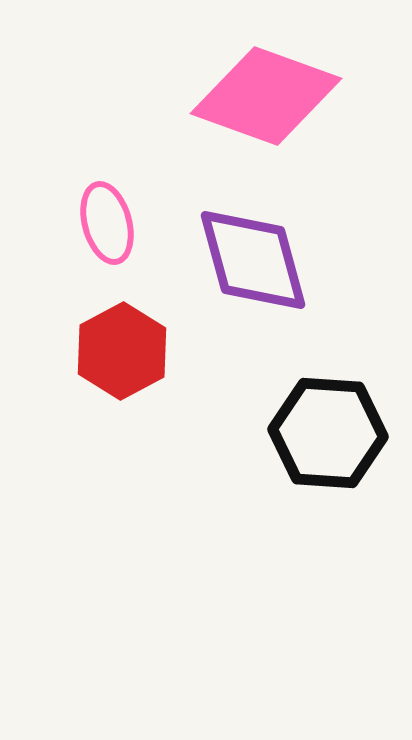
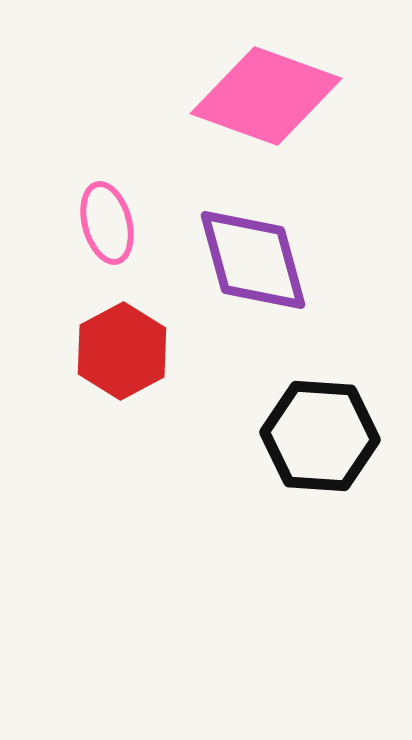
black hexagon: moved 8 px left, 3 px down
